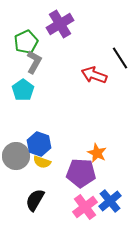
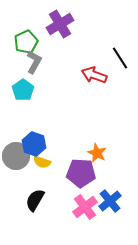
blue hexagon: moved 5 px left
